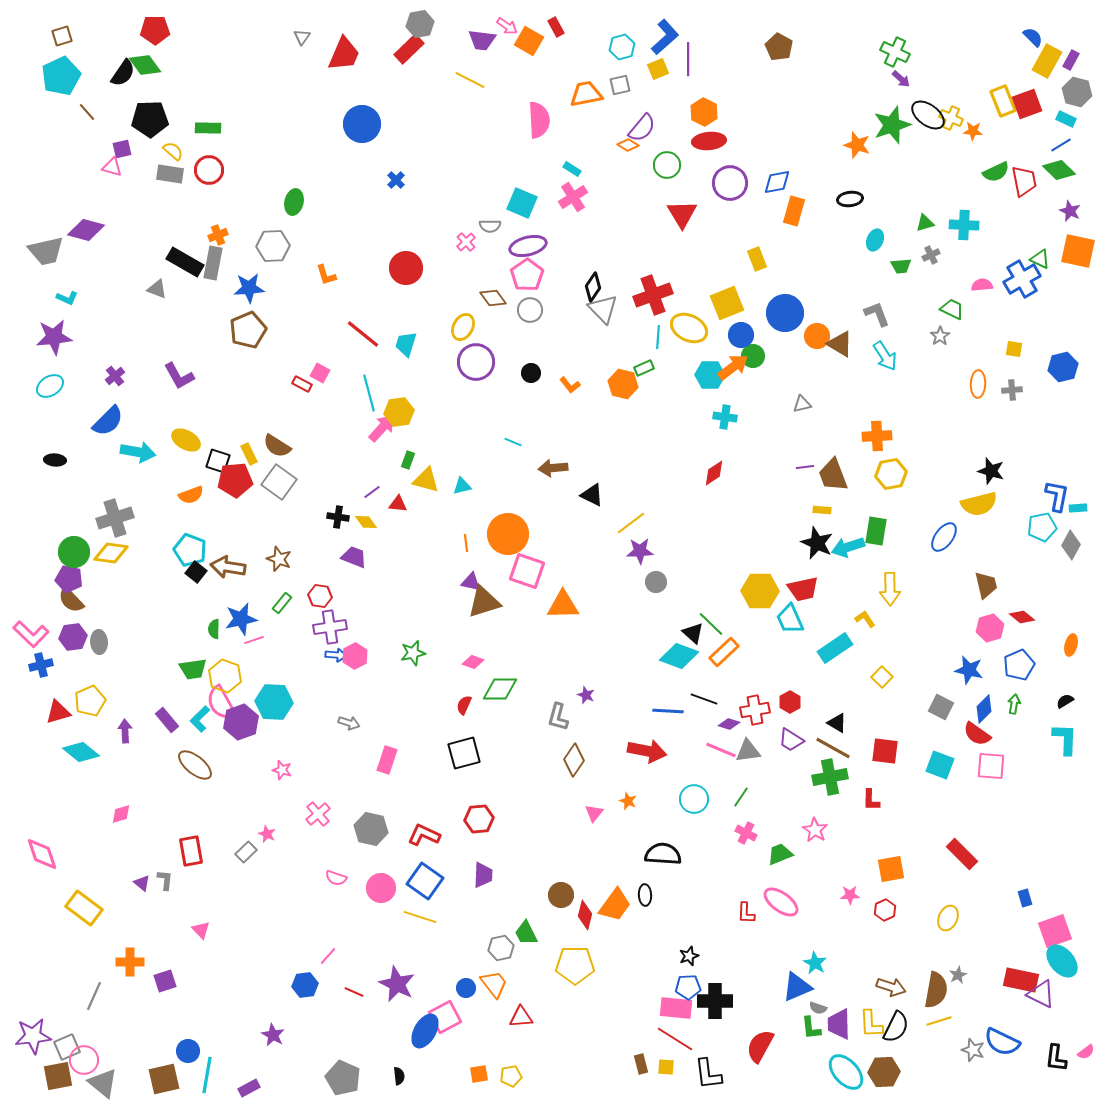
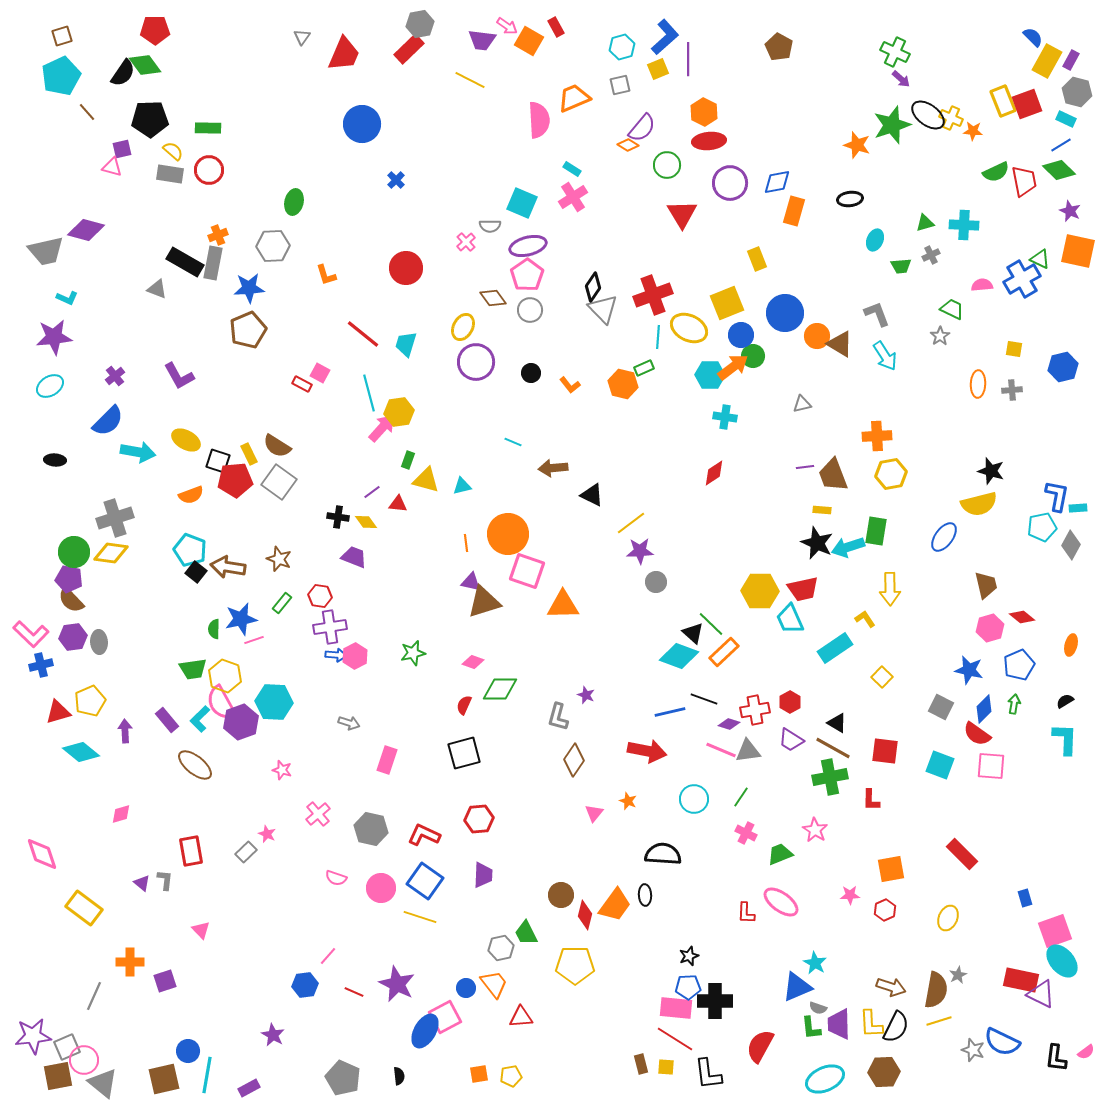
orange trapezoid at (586, 94): moved 12 px left, 4 px down; rotated 12 degrees counterclockwise
blue line at (668, 711): moved 2 px right, 1 px down; rotated 16 degrees counterclockwise
cyan ellipse at (846, 1072): moved 21 px left, 7 px down; rotated 72 degrees counterclockwise
